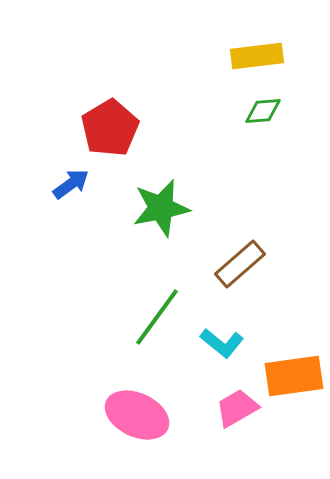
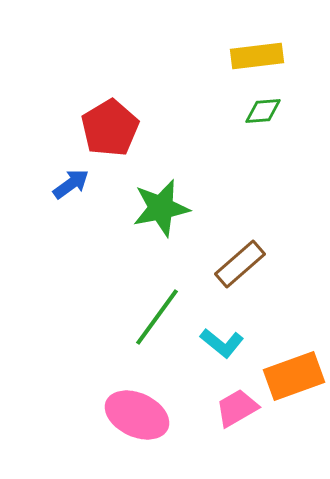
orange rectangle: rotated 12 degrees counterclockwise
